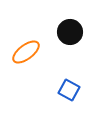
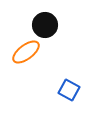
black circle: moved 25 px left, 7 px up
